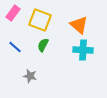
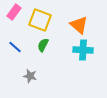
pink rectangle: moved 1 px right, 1 px up
